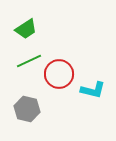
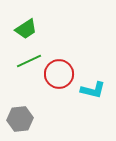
gray hexagon: moved 7 px left, 10 px down; rotated 20 degrees counterclockwise
